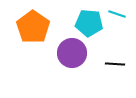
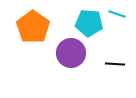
purple circle: moved 1 px left
